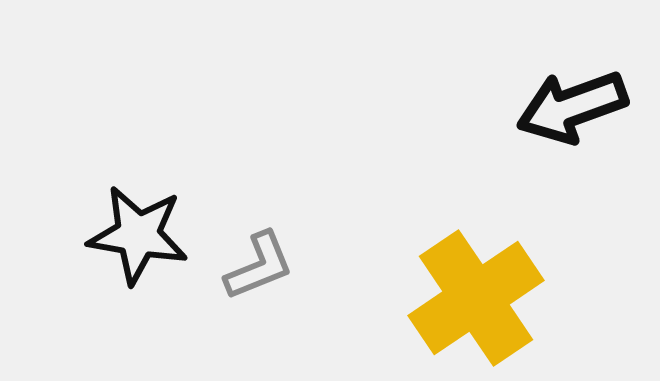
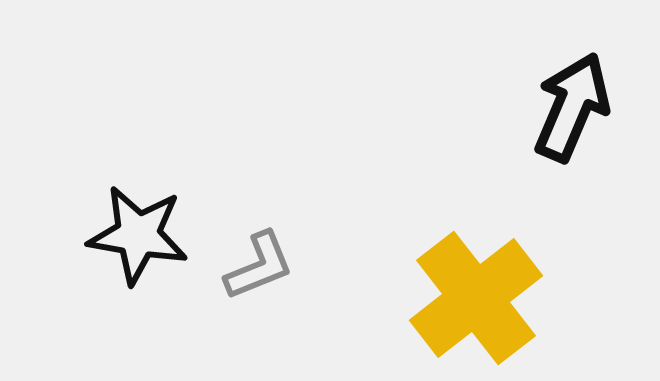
black arrow: rotated 133 degrees clockwise
yellow cross: rotated 4 degrees counterclockwise
